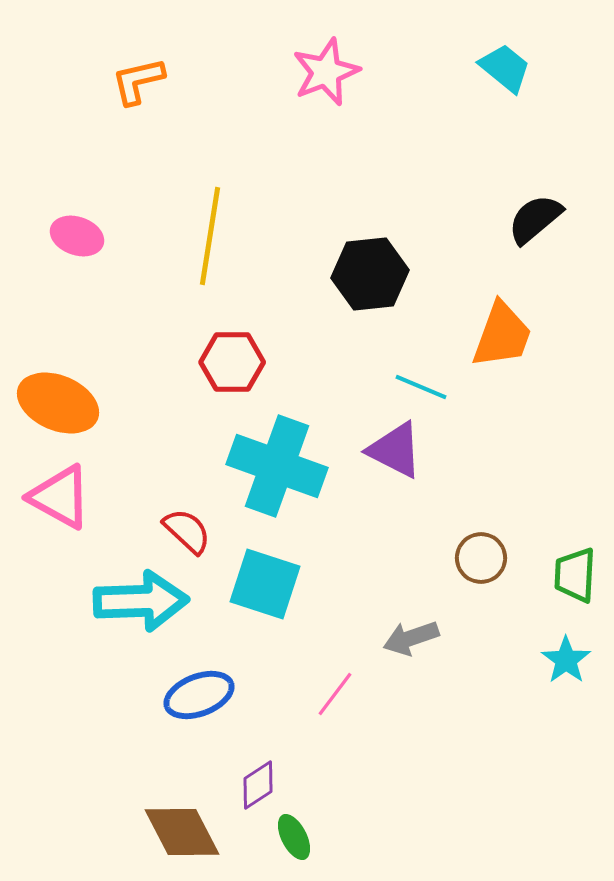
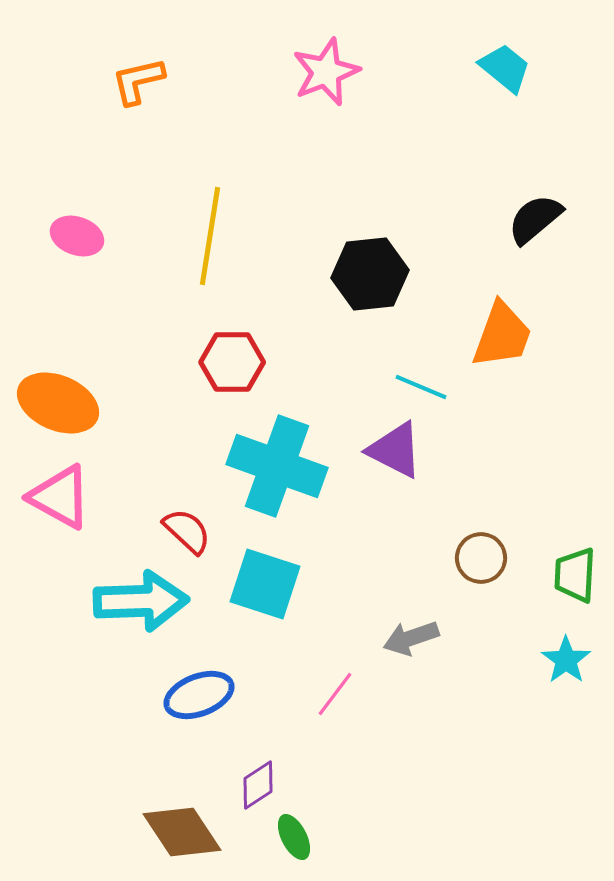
brown diamond: rotated 6 degrees counterclockwise
